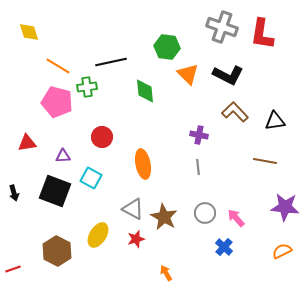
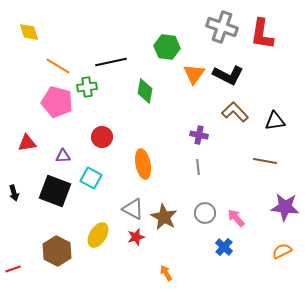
orange triangle: moved 6 px right; rotated 20 degrees clockwise
green diamond: rotated 15 degrees clockwise
red star: moved 2 px up
